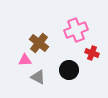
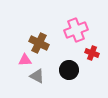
brown cross: rotated 12 degrees counterclockwise
gray triangle: moved 1 px left, 1 px up
